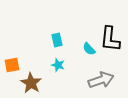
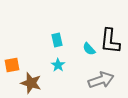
black L-shape: moved 2 px down
cyan star: rotated 16 degrees clockwise
brown star: rotated 15 degrees counterclockwise
